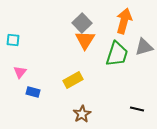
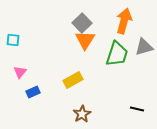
blue rectangle: rotated 40 degrees counterclockwise
